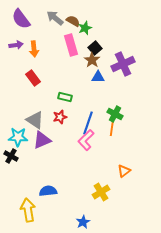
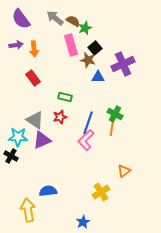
brown star: moved 4 px left; rotated 21 degrees counterclockwise
